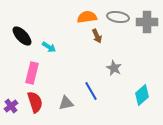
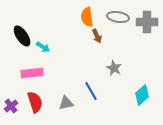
orange semicircle: rotated 90 degrees counterclockwise
black ellipse: rotated 10 degrees clockwise
cyan arrow: moved 6 px left
pink rectangle: rotated 70 degrees clockwise
